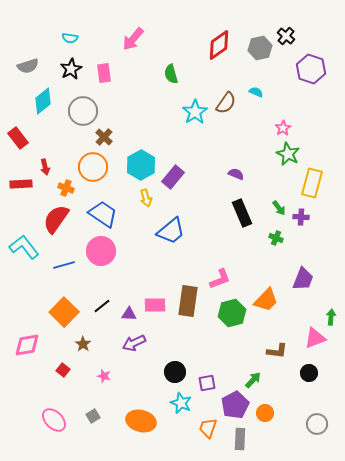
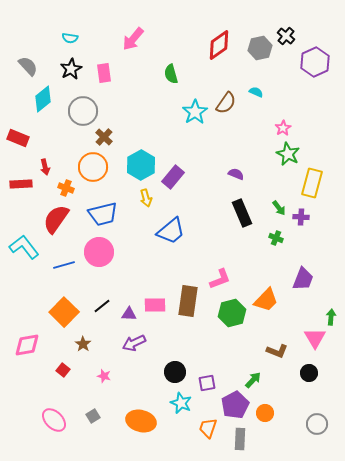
gray semicircle at (28, 66): rotated 115 degrees counterclockwise
purple hexagon at (311, 69): moved 4 px right, 7 px up; rotated 16 degrees clockwise
cyan diamond at (43, 101): moved 2 px up
red rectangle at (18, 138): rotated 30 degrees counterclockwise
blue trapezoid at (103, 214): rotated 132 degrees clockwise
pink circle at (101, 251): moved 2 px left, 1 px down
pink triangle at (315, 338): rotated 40 degrees counterclockwise
brown L-shape at (277, 351): rotated 15 degrees clockwise
